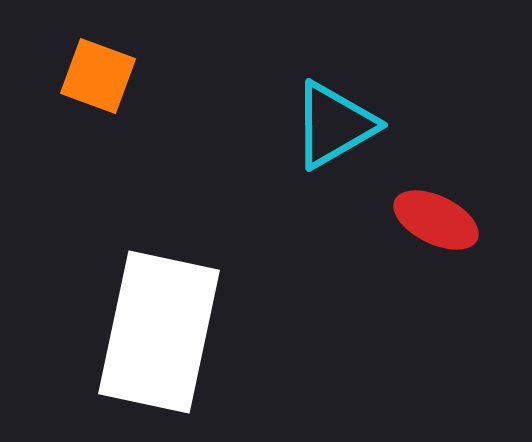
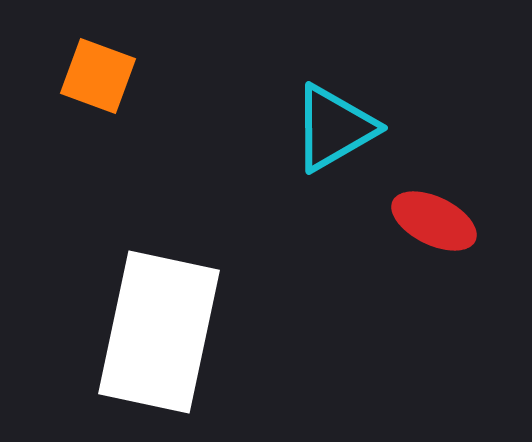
cyan triangle: moved 3 px down
red ellipse: moved 2 px left, 1 px down
